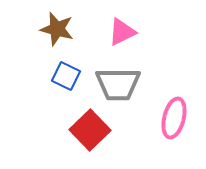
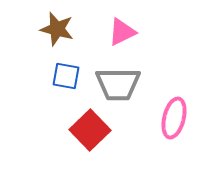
blue square: rotated 16 degrees counterclockwise
